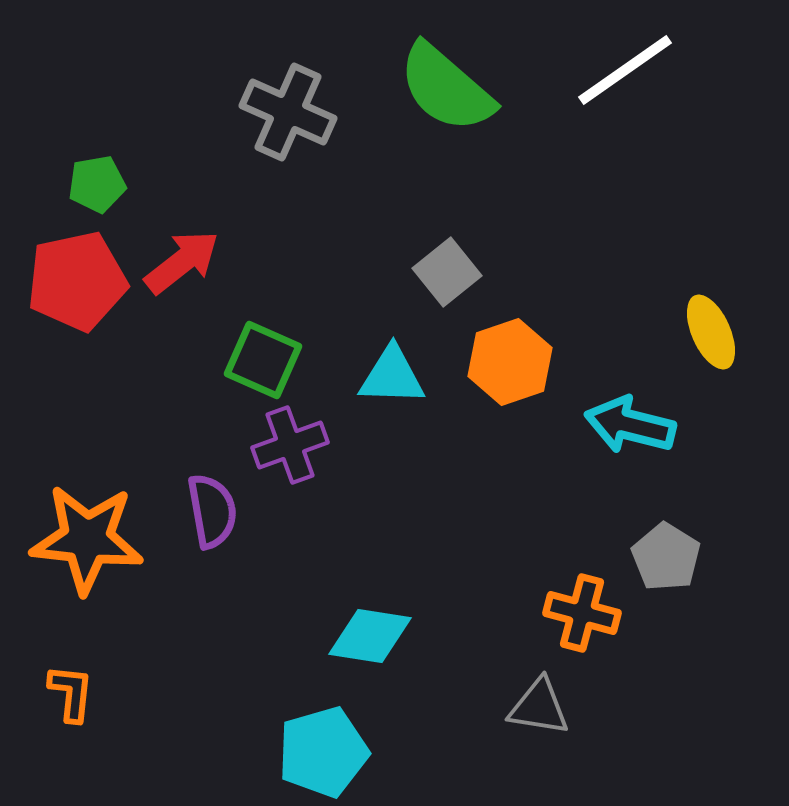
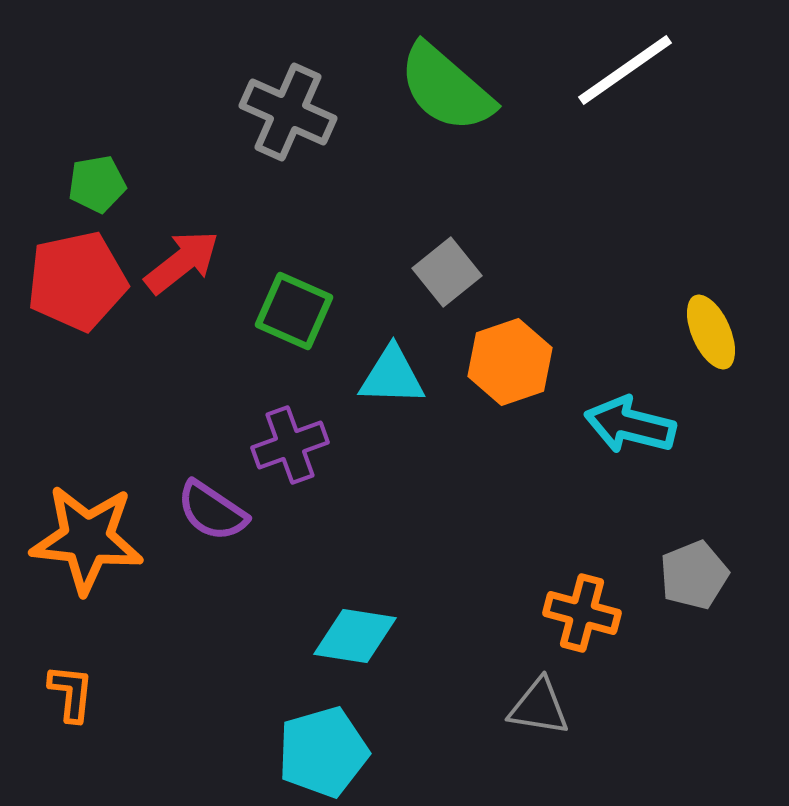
green square: moved 31 px right, 49 px up
purple semicircle: rotated 134 degrees clockwise
gray pentagon: moved 28 px right, 18 px down; rotated 18 degrees clockwise
cyan diamond: moved 15 px left
